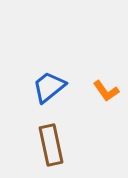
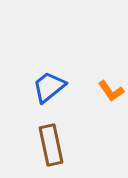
orange L-shape: moved 5 px right
